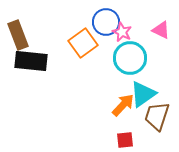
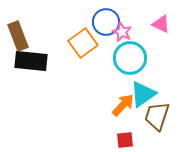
pink triangle: moved 6 px up
brown rectangle: moved 1 px down
